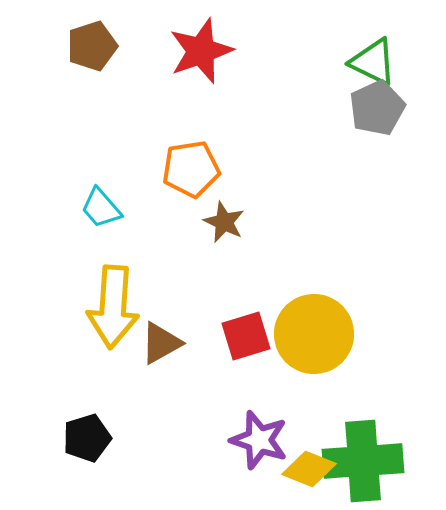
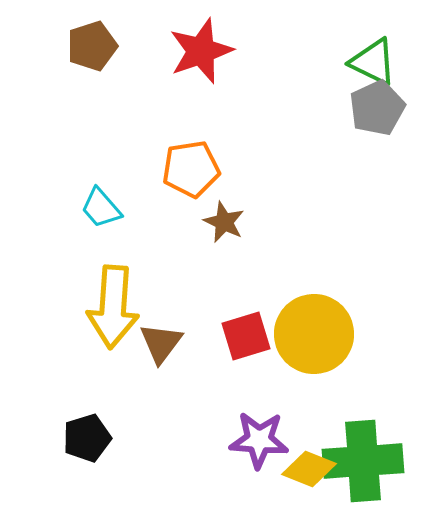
brown triangle: rotated 24 degrees counterclockwise
purple star: rotated 14 degrees counterclockwise
